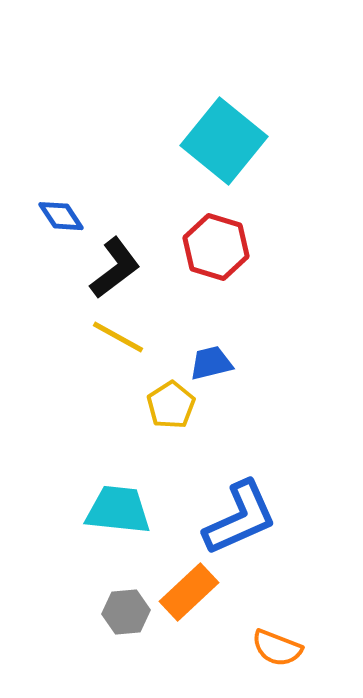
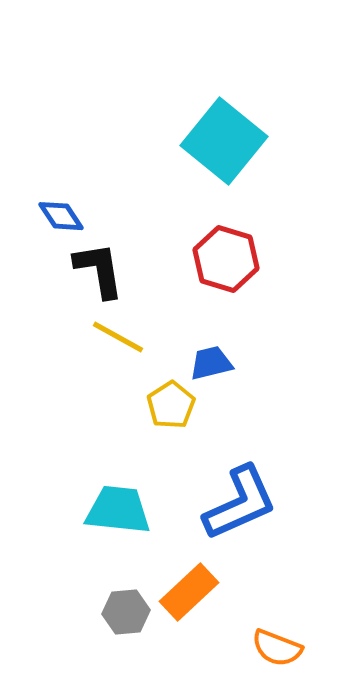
red hexagon: moved 10 px right, 12 px down
black L-shape: moved 16 px left, 2 px down; rotated 62 degrees counterclockwise
blue L-shape: moved 15 px up
